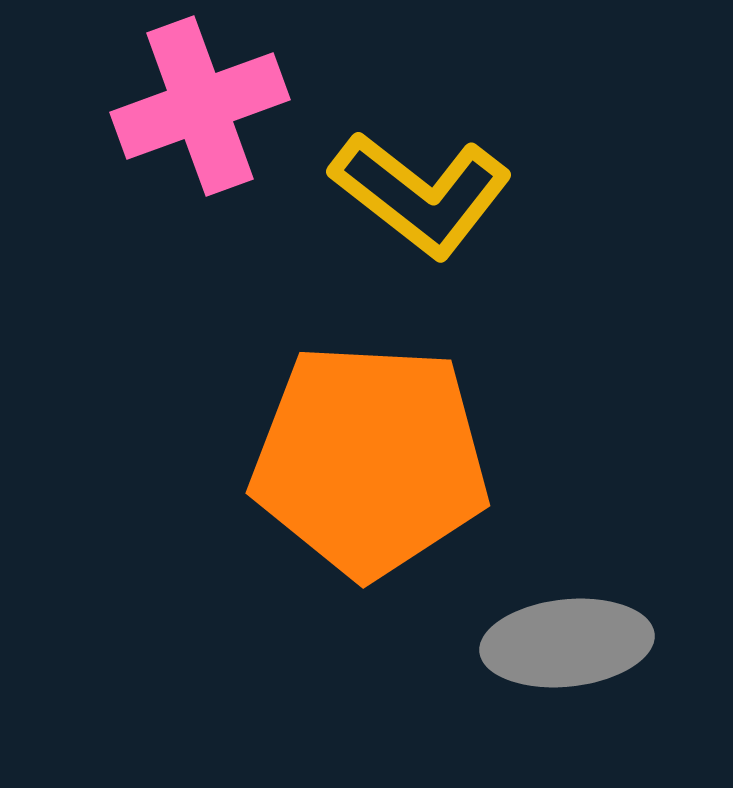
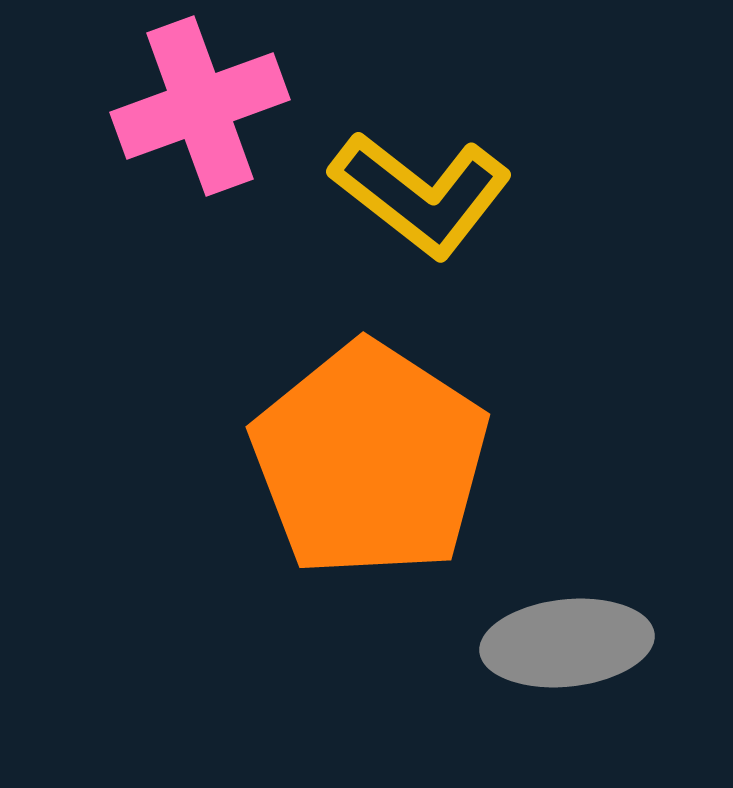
orange pentagon: rotated 30 degrees clockwise
